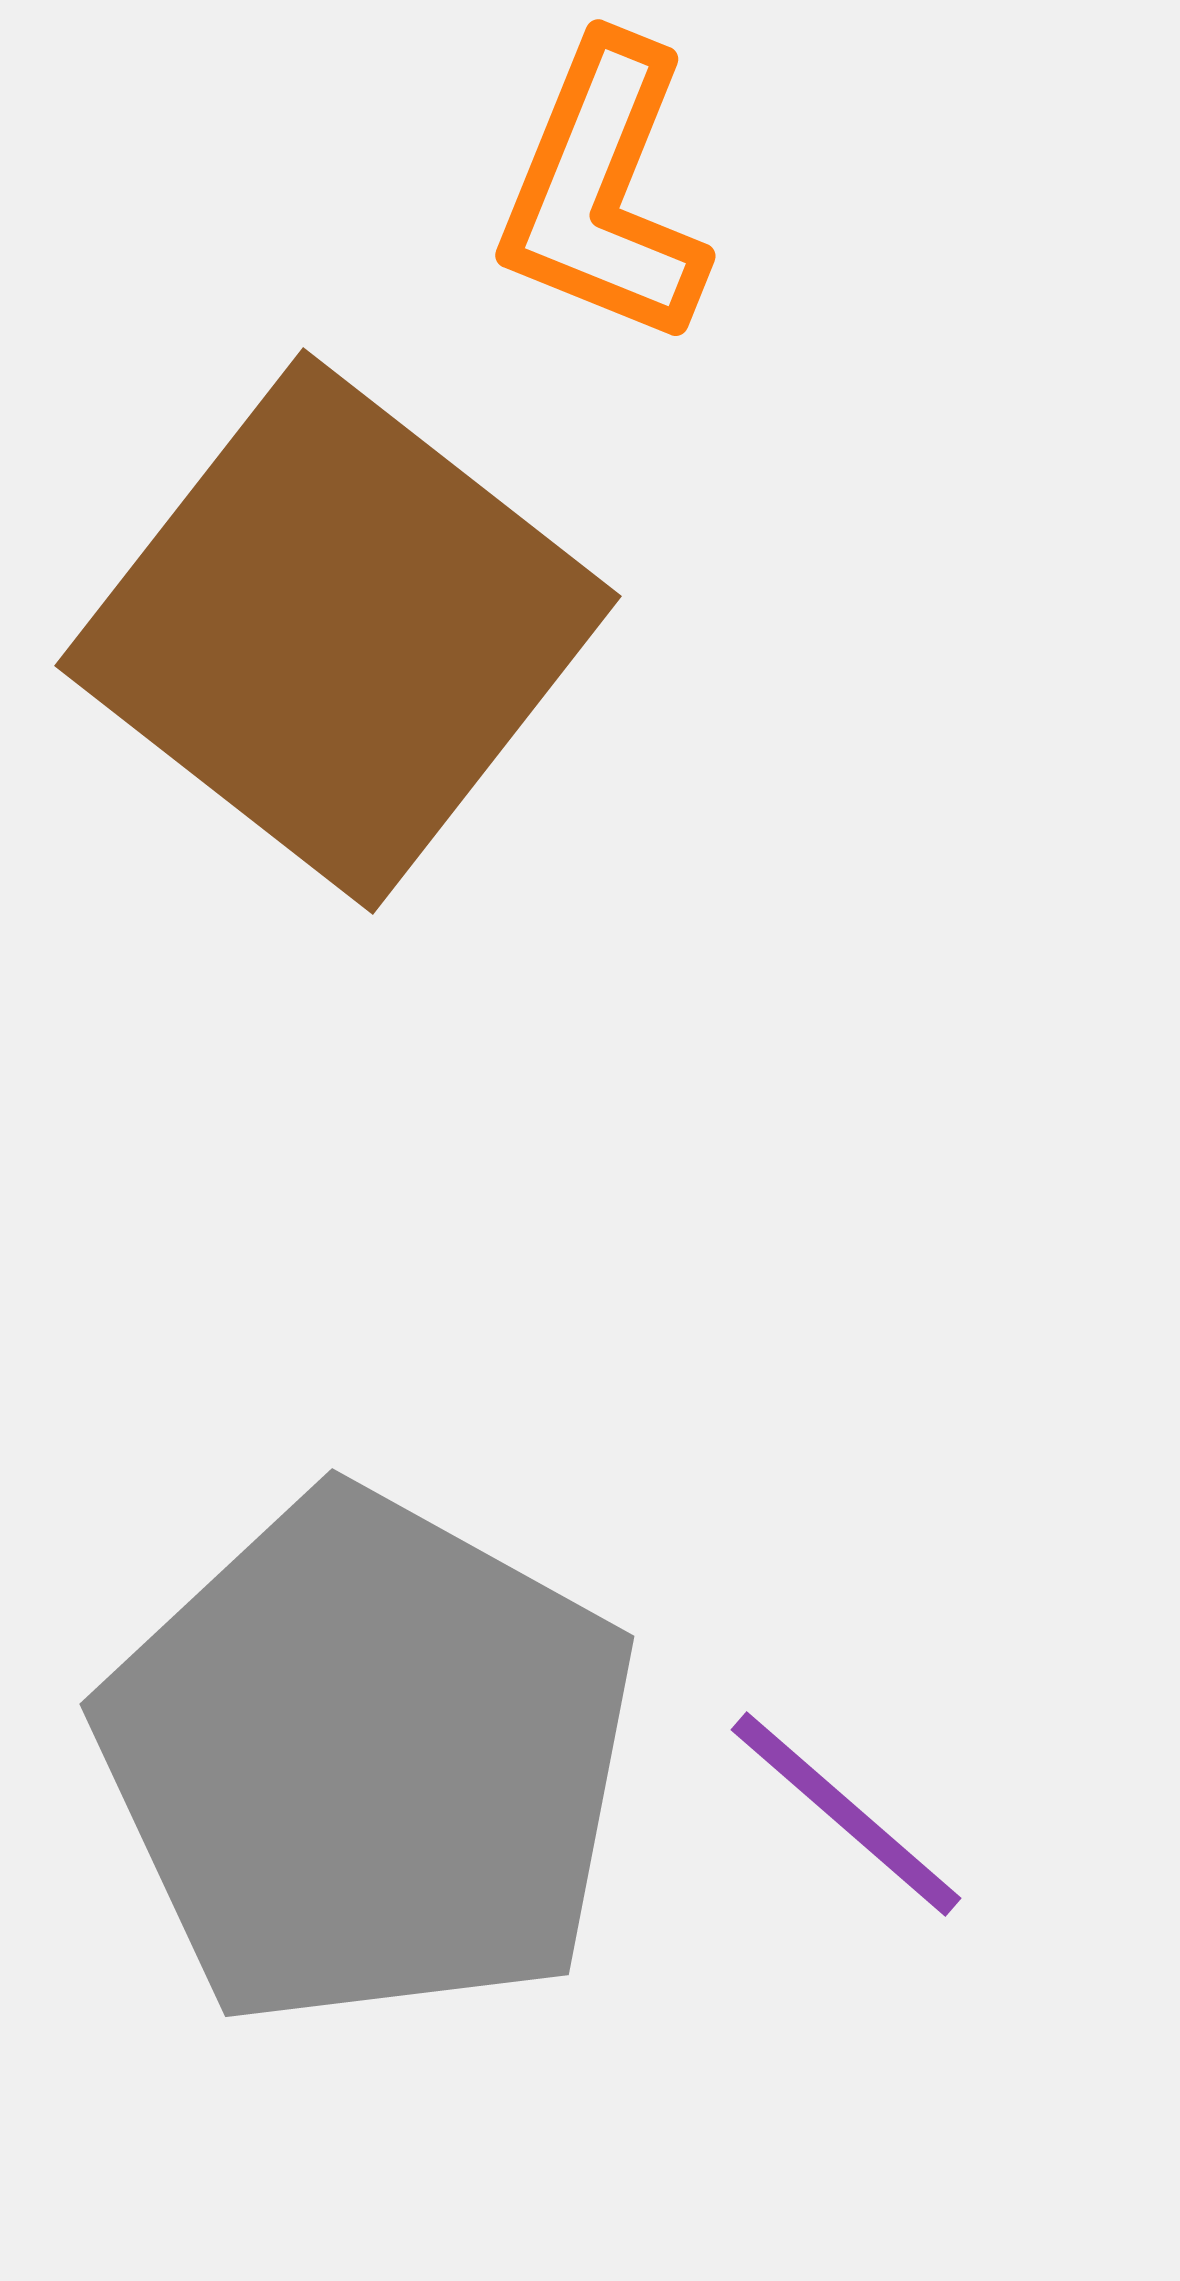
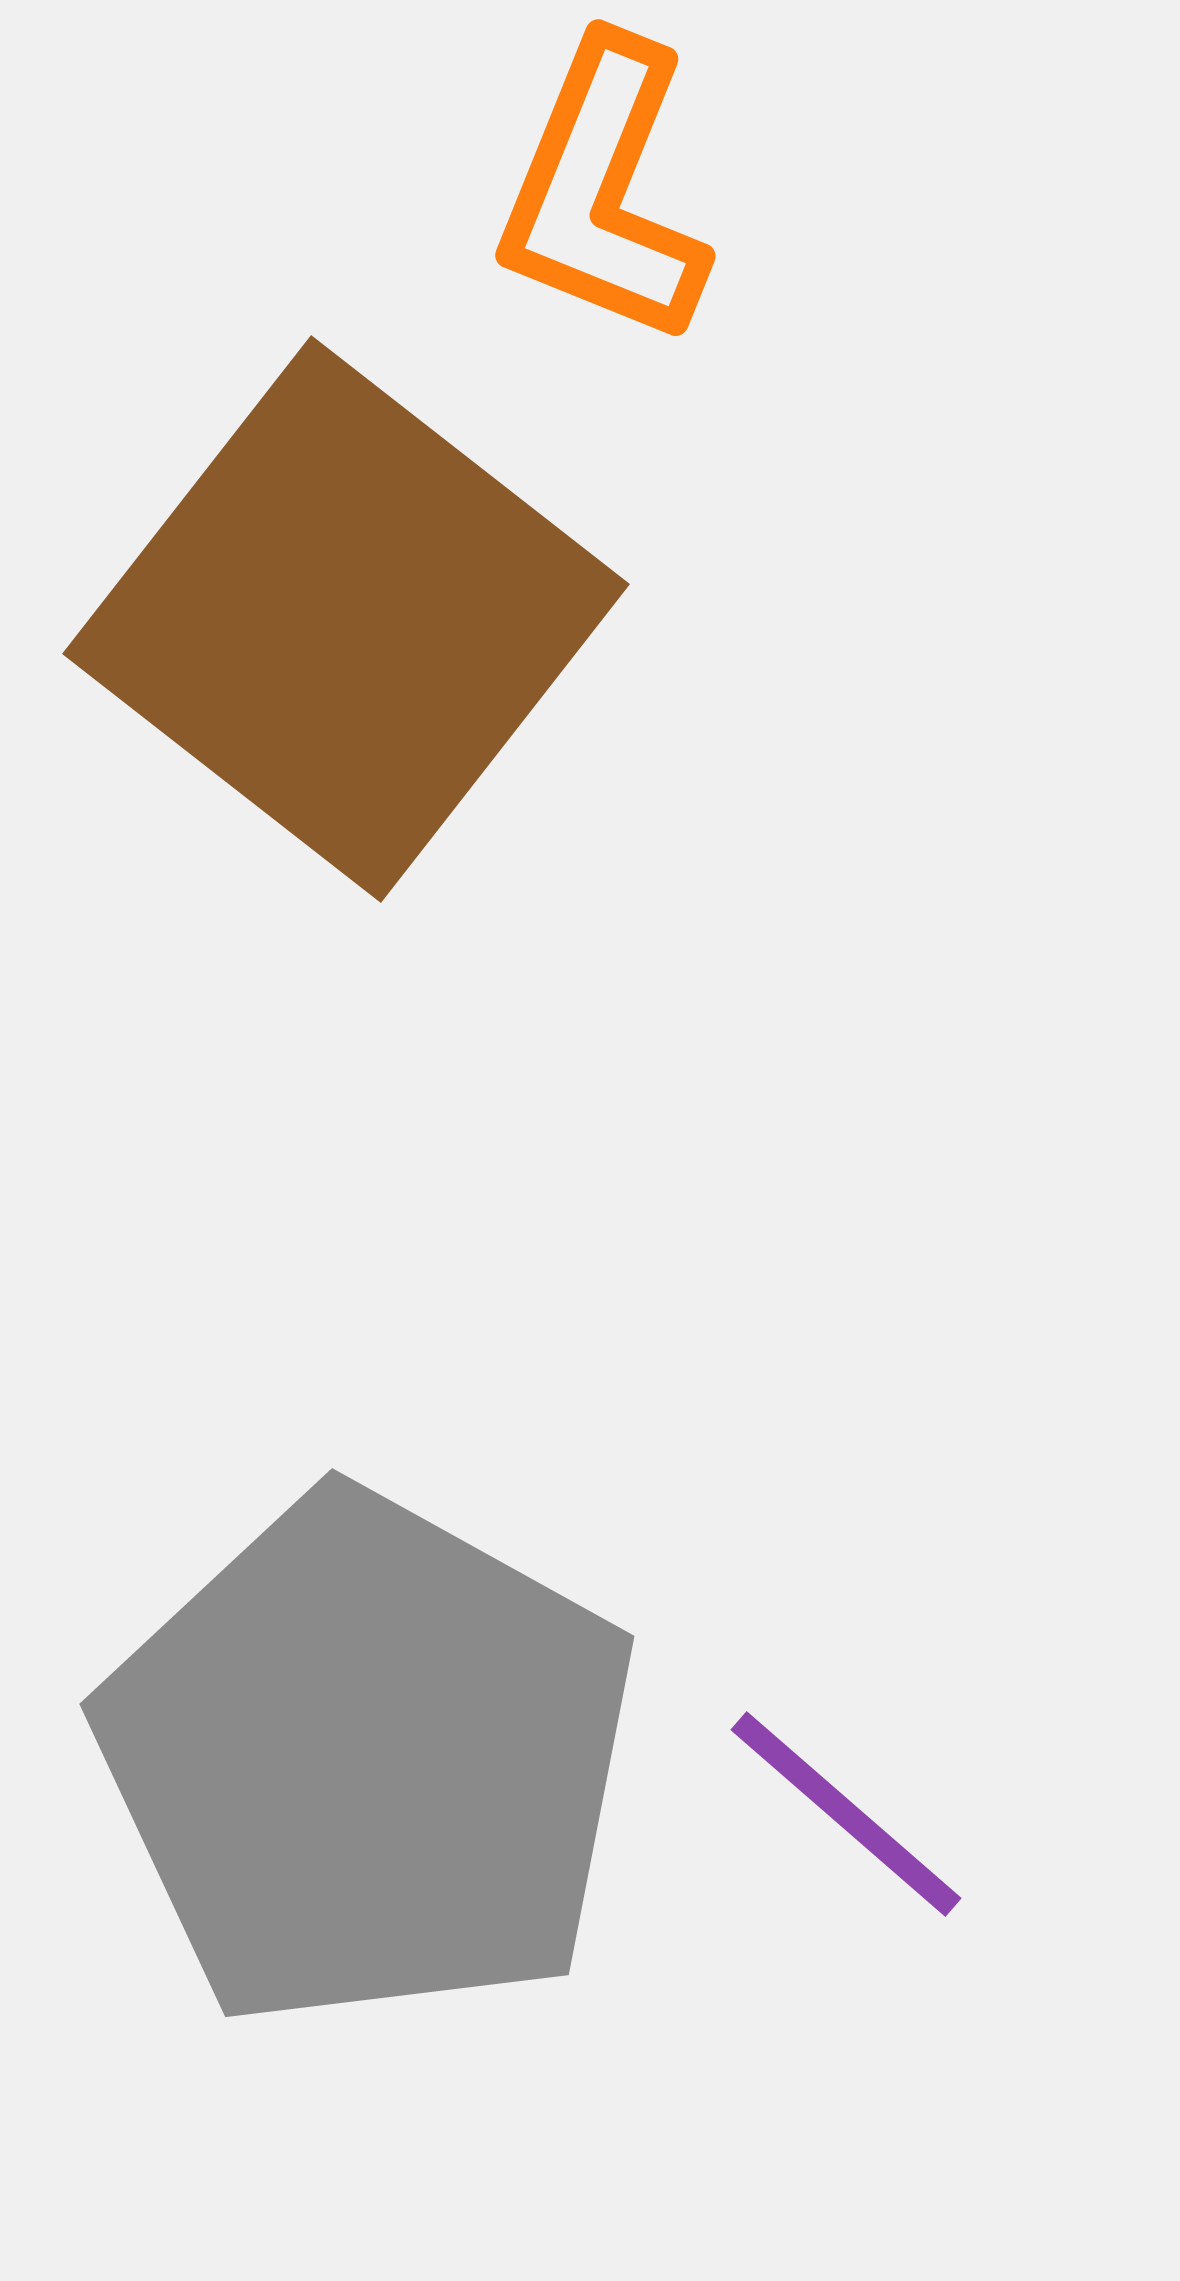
brown square: moved 8 px right, 12 px up
